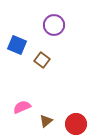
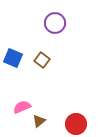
purple circle: moved 1 px right, 2 px up
blue square: moved 4 px left, 13 px down
brown triangle: moved 7 px left
